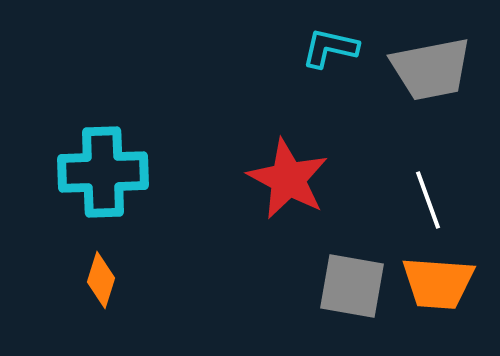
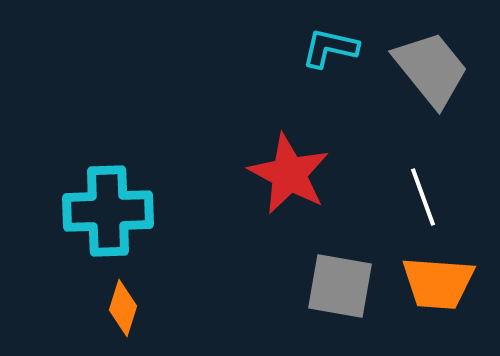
gray trapezoid: rotated 118 degrees counterclockwise
cyan cross: moved 5 px right, 39 px down
red star: moved 1 px right, 5 px up
white line: moved 5 px left, 3 px up
orange diamond: moved 22 px right, 28 px down
gray square: moved 12 px left
